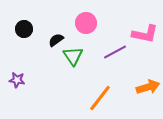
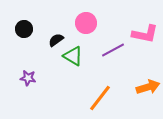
purple line: moved 2 px left, 2 px up
green triangle: rotated 25 degrees counterclockwise
purple star: moved 11 px right, 2 px up
